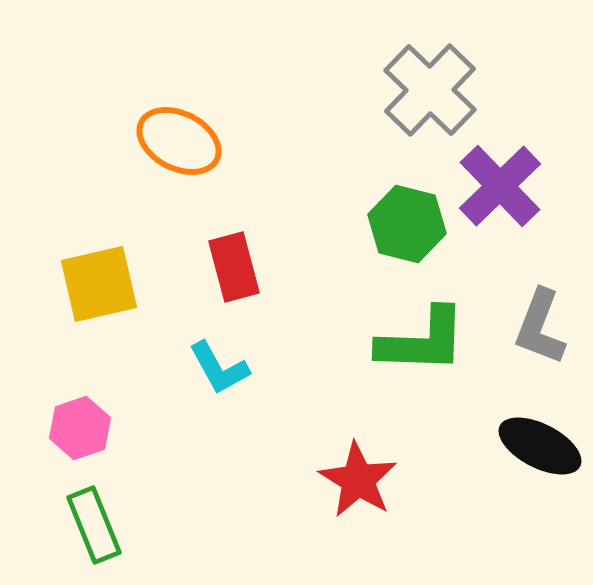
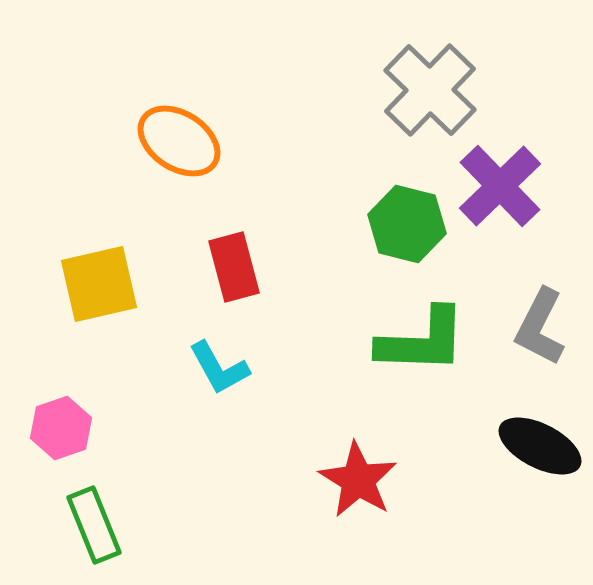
orange ellipse: rotated 6 degrees clockwise
gray L-shape: rotated 6 degrees clockwise
pink hexagon: moved 19 px left
